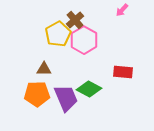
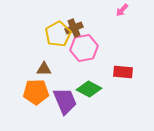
brown cross: moved 1 px left, 8 px down; rotated 18 degrees clockwise
pink hexagon: moved 8 px down; rotated 20 degrees clockwise
orange pentagon: moved 1 px left, 2 px up
purple trapezoid: moved 1 px left, 3 px down
